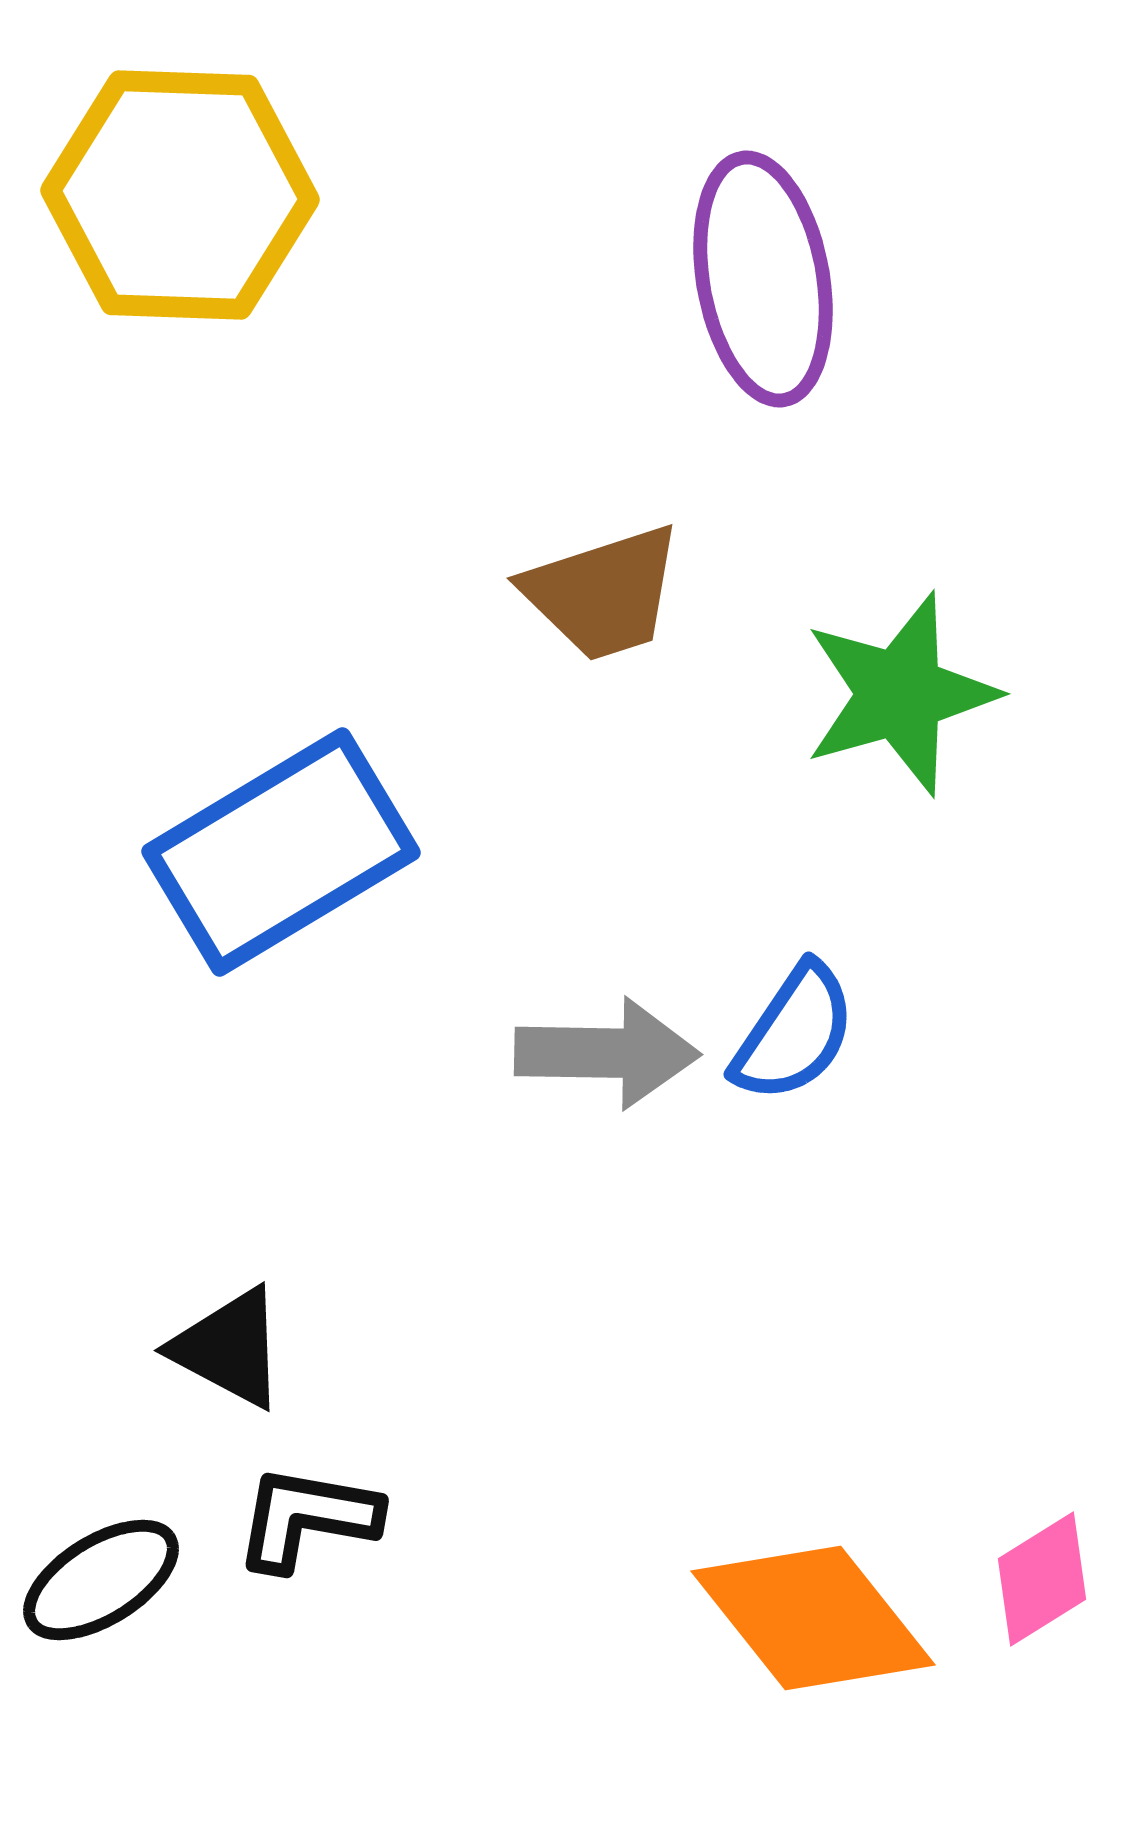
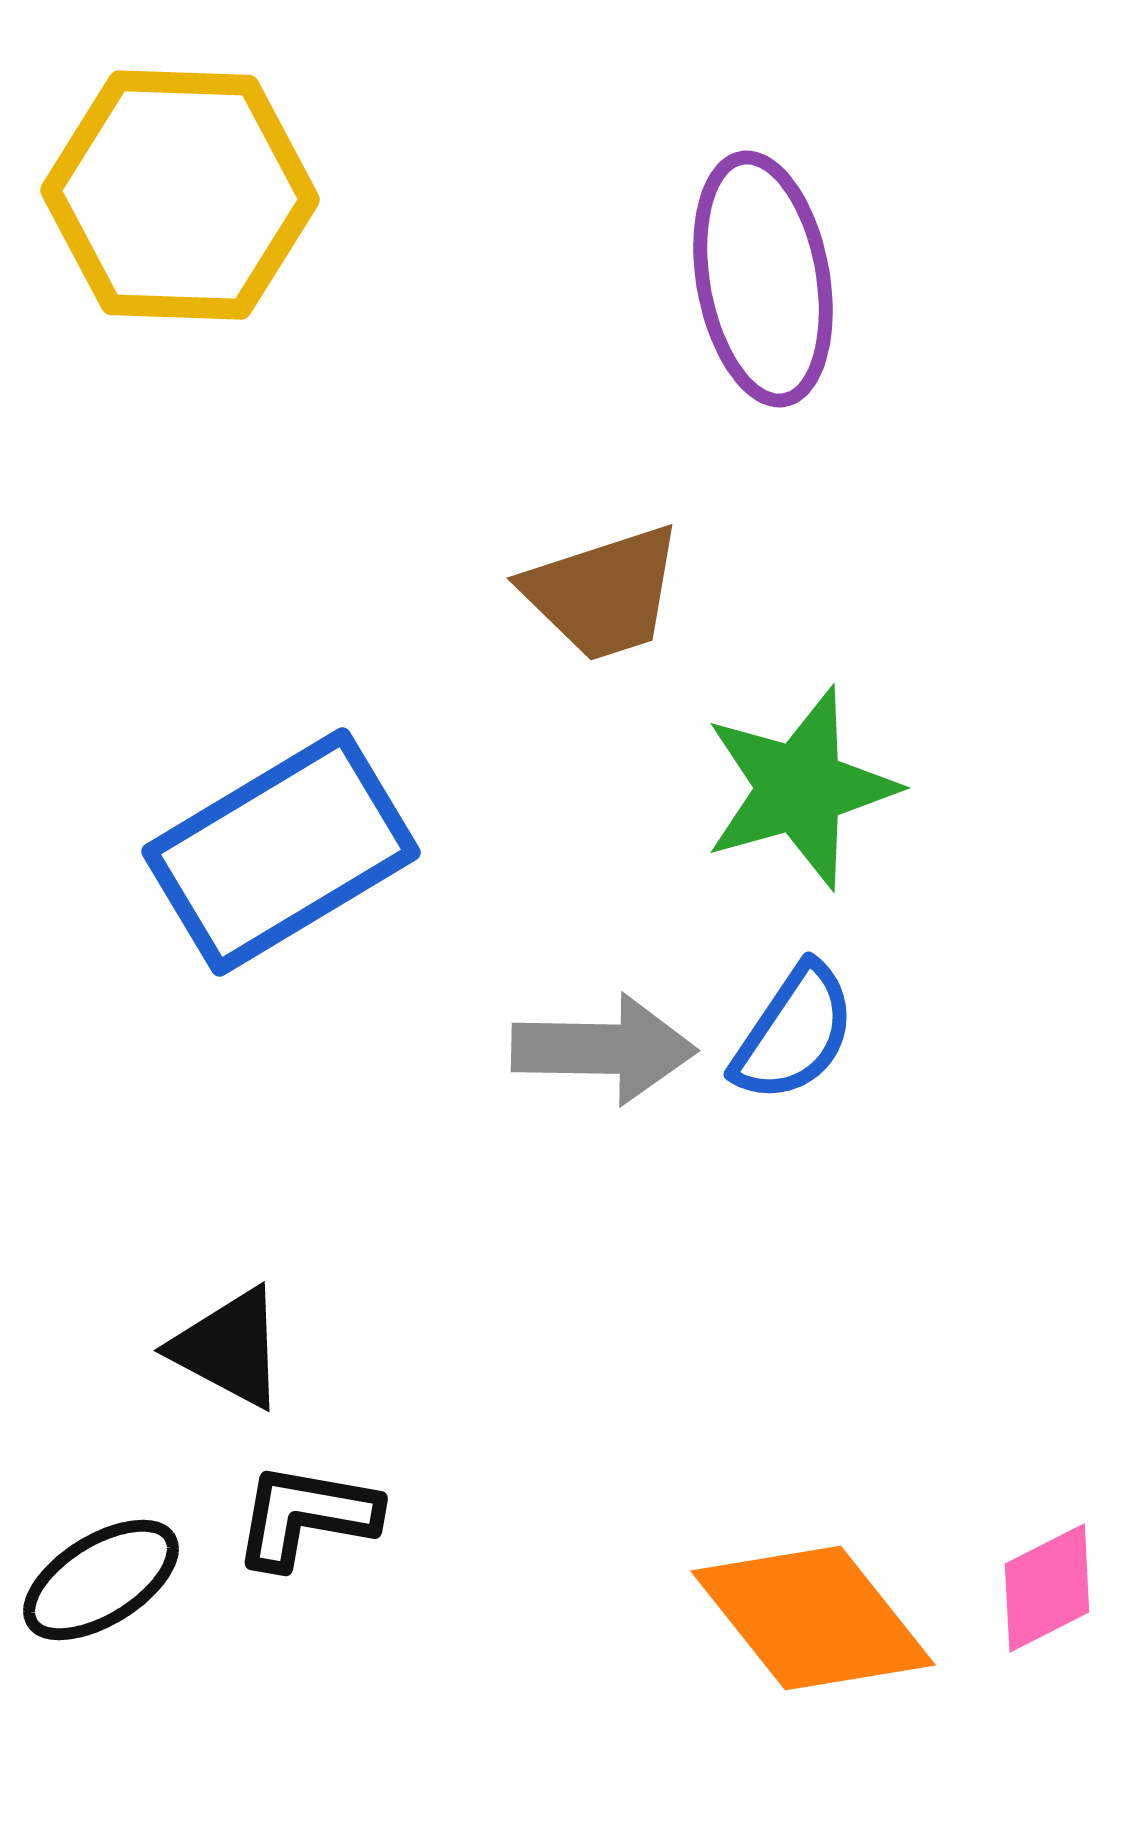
green star: moved 100 px left, 94 px down
gray arrow: moved 3 px left, 4 px up
black L-shape: moved 1 px left, 2 px up
pink diamond: moved 5 px right, 9 px down; rotated 5 degrees clockwise
